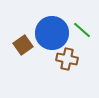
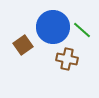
blue circle: moved 1 px right, 6 px up
